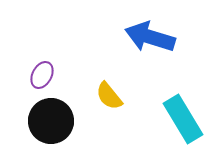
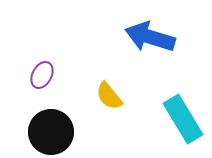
black circle: moved 11 px down
